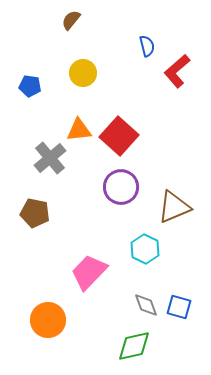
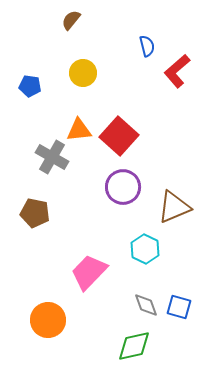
gray cross: moved 2 px right, 1 px up; rotated 20 degrees counterclockwise
purple circle: moved 2 px right
